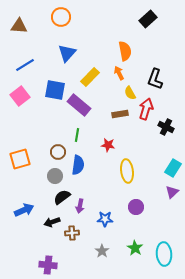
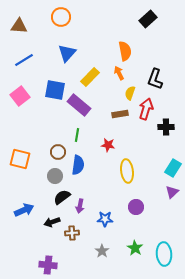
blue line: moved 1 px left, 5 px up
yellow semicircle: rotated 48 degrees clockwise
black cross: rotated 28 degrees counterclockwise
orange square: rotated 30 degrees clockwise
